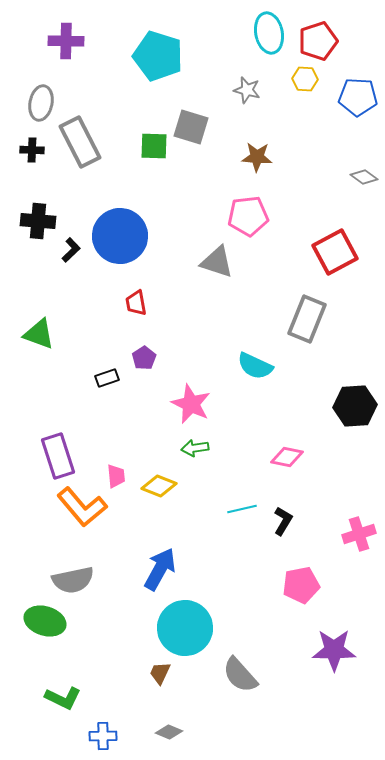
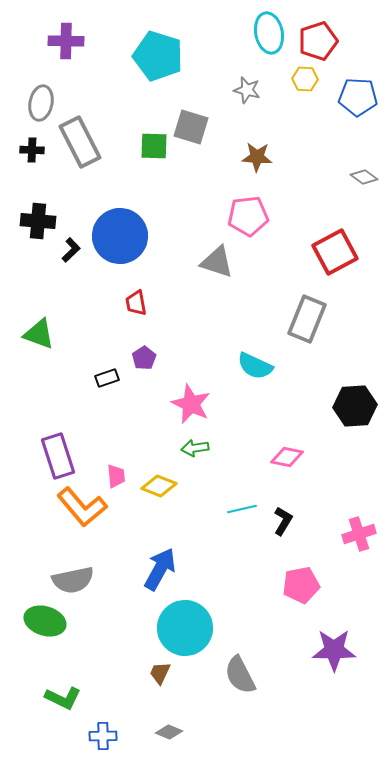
gray semicircle at (240, 675): rotated 15 degrees clockwise
